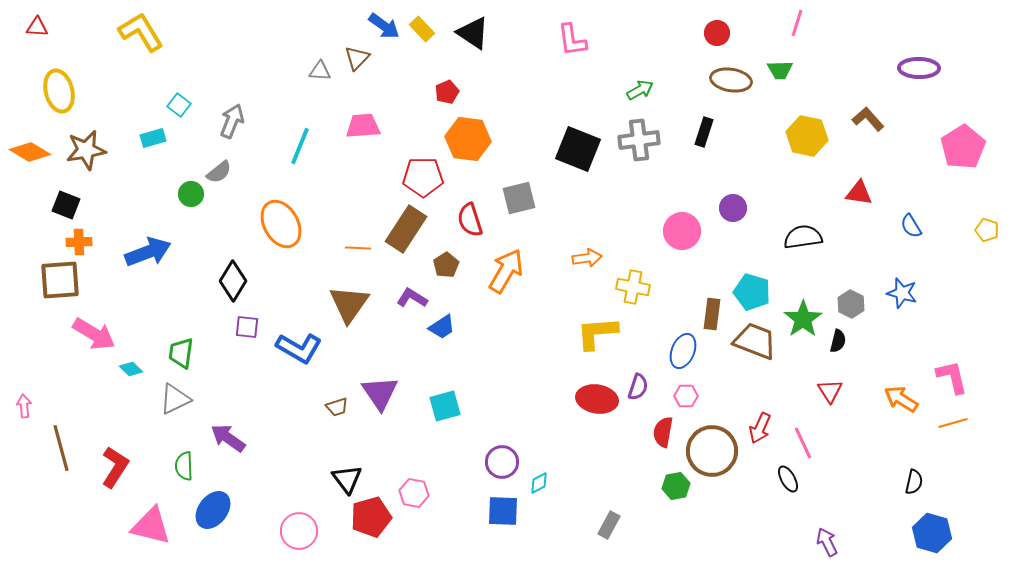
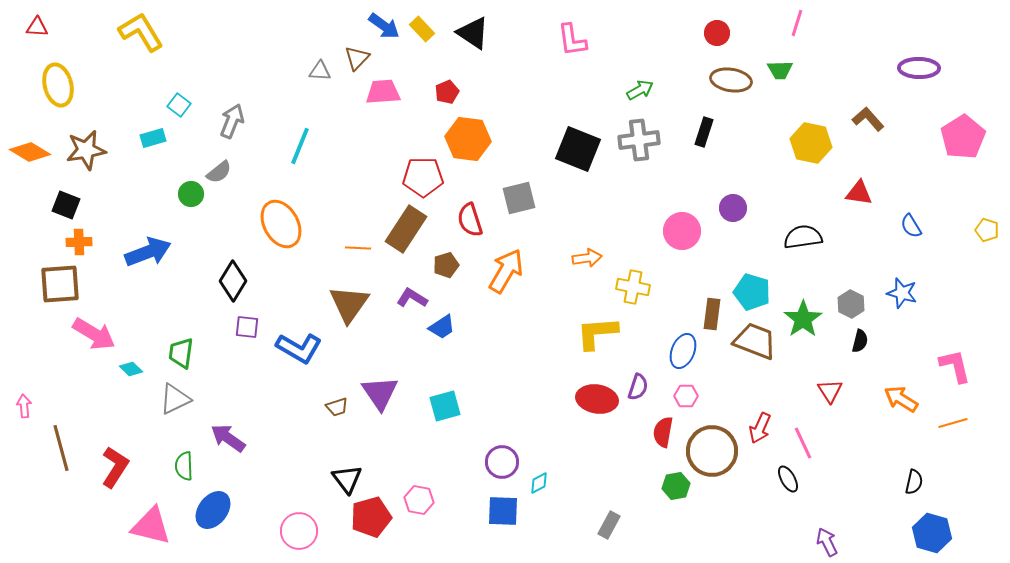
yellow ellipse at (59, 91): moved 1 px left, 6 px up
pink trapezoid at (363, 126): moved 20 px right, 34 px up
yellow hexagon at (807, 136): moved 4 px right, 7 px down
pink pentagon at (963, 147): moved 10 px up
brown pentagon at (446, 265): rotated 15 degrees clockwise
brown square at (60, 280): moved 4 px down
black semicircle at (838, 341): moved 22 px right
pink L-shape at (952, 377): moved 3 px right, 11 px up
pink hexagon at (414, 493): moved 5 px right, 7 px down
